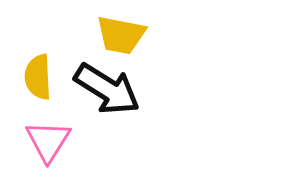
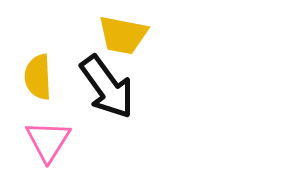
yellow trapezoid: moved 2 px right
black arrow: moved 2 px up; rotated 22 degrees clockwise
